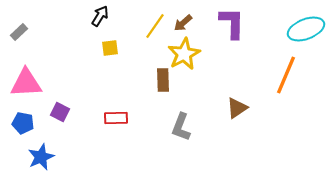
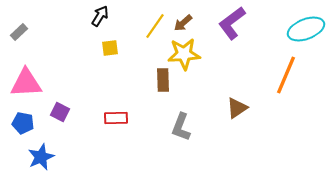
purple L-shape: rotated 128 degrees counterclockwise
yellow star: rotated 24 degrees clockwise
